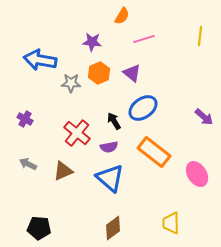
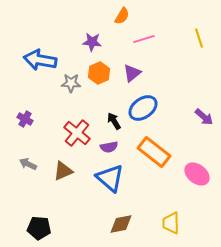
yellow line: moved 1 px left, 2 px down; rotated 24 degrees counterclockwise
purple triangle: rotated 42 degrees clockwise
pink ellipse: rotated 20 degrees counterclockwise
brown diamond: moved 8 px right, 4 px up; rotated 25 degrees clockwise
